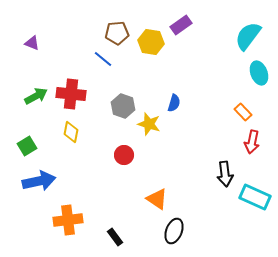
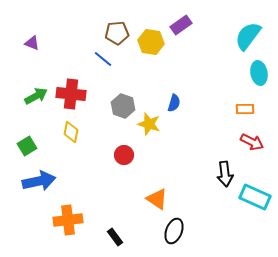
cyan ellipse: rotated 10 degrees clockwise
orange rectangle: moved 2 px right, 3 px up; rotated 48 degrees counterclockwise
red arrow: rotated 75 degrees counterclockwise
